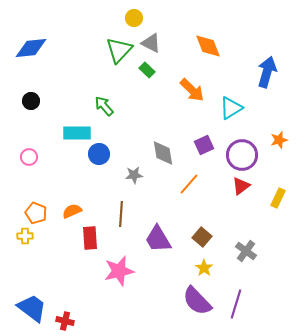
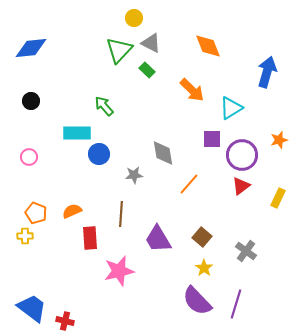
purple square: moved 8 px right, 6 px up; rotated 24 degrees clockwise
